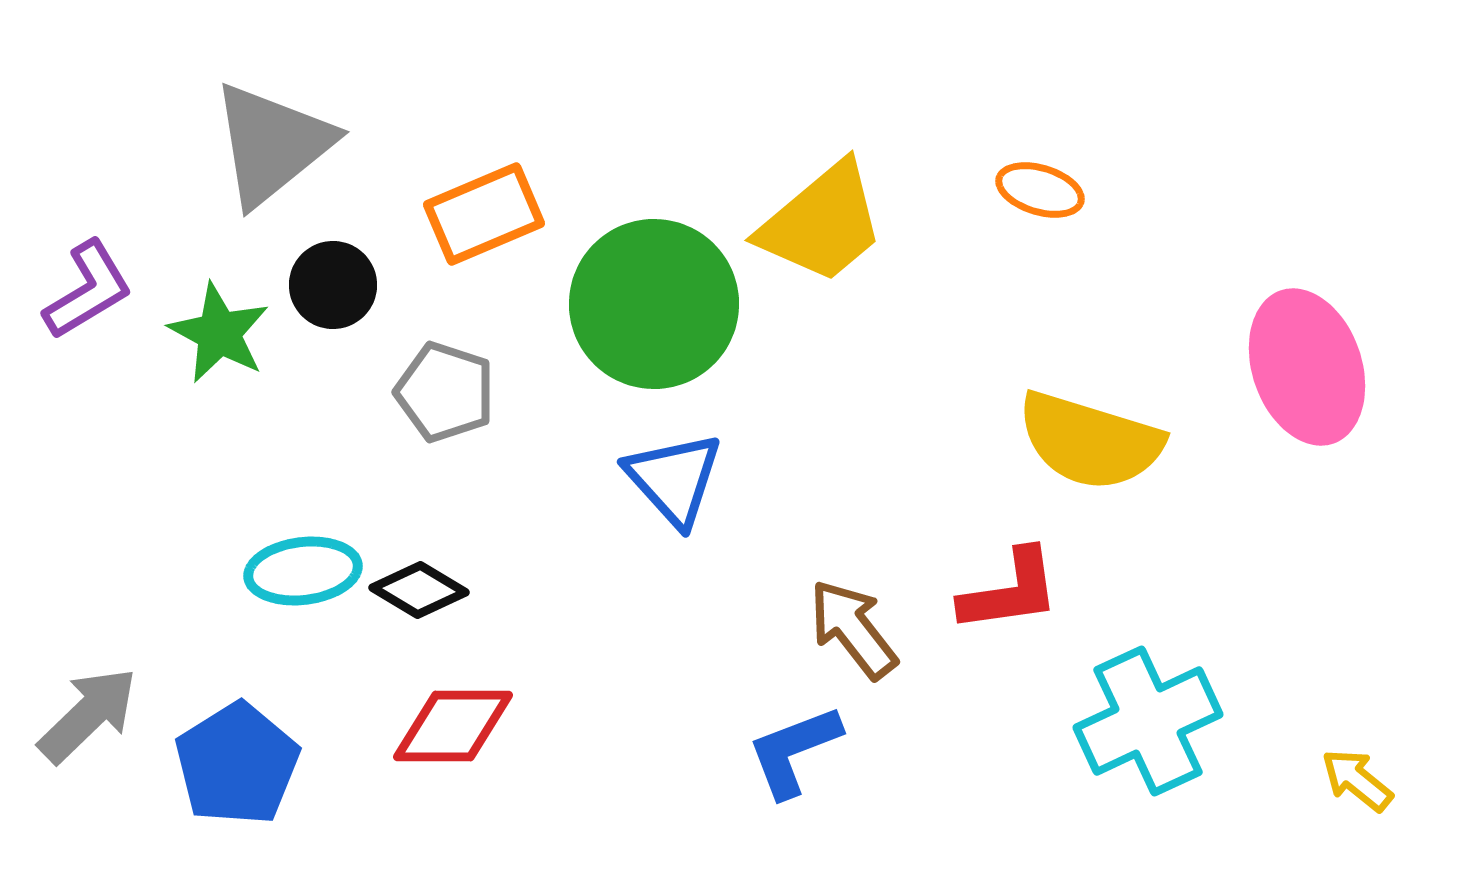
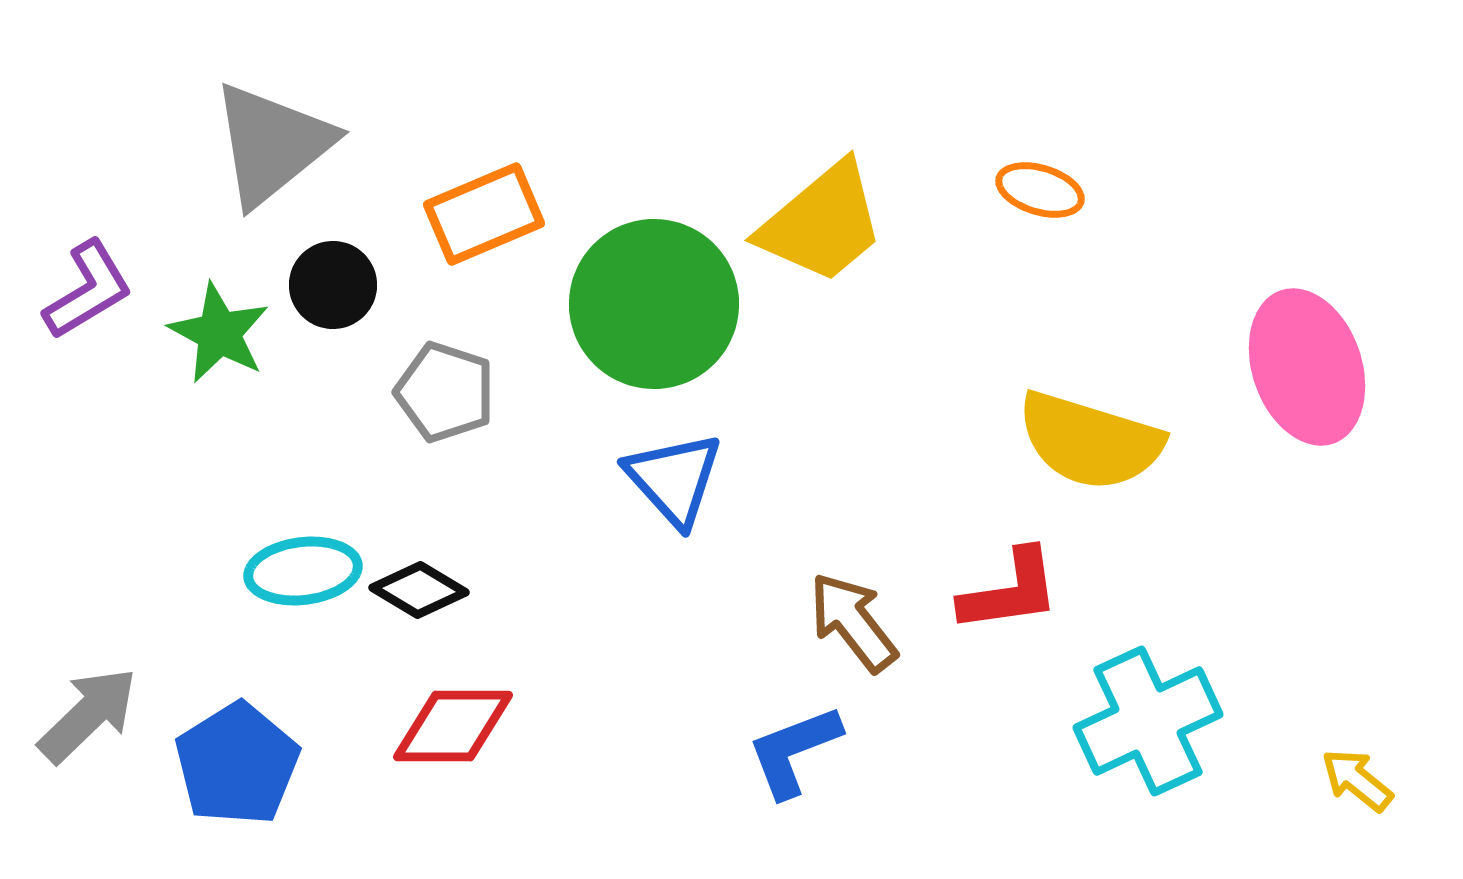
brown arrow: moved 7 px up
